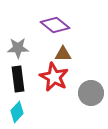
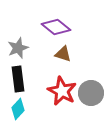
purple diamond: moved 1 px right, 2 px down
gray star: rotated 20 degrees counterclockwise
brown triangle: rotated 18 degrees clockwise
red star: moved 8 px right, 14 px down
cyan diamond: moved 1 px right, 3 px up
